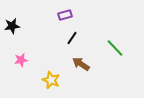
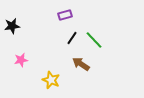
green line: moved 21 px left, 8 px up
